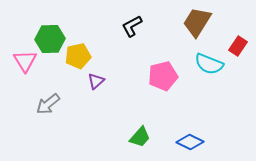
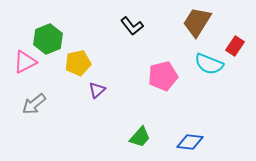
black L-shape: rotated 100 degrees counterclockwise
green hexagon: moved 2 px left; rotated 20 degrees counterclockwise
red rectangle: moved 3 px left
yellow pentagon: moved 7 px down
pink triangle: moved 1 px down; rotated 35 degrees clockwise
purple triangle: moved 1 px right, 9 px down
gray arrow: moved 14 px left
blue diamond: rotated 20 degrees counterclockwise
